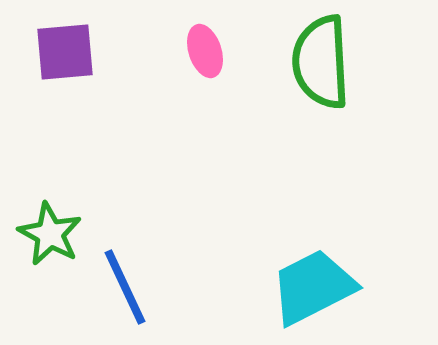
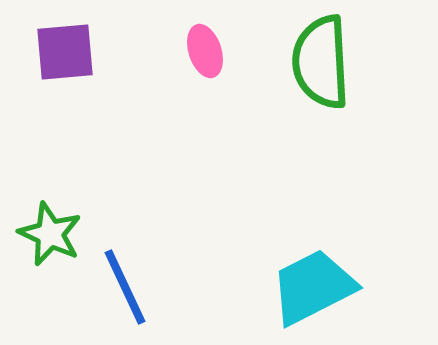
green star: rotated 4 degrees counterclockwise
